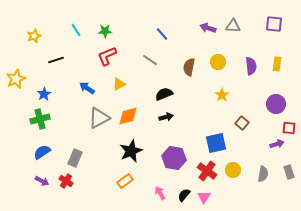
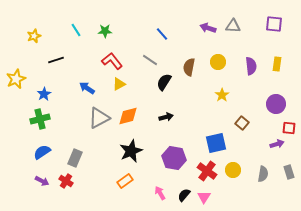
red L-shape at (107, 56): moved 5 px right, 5 px down; rotated 75 degrees clockwise
black semicircle at (164, 94): moved 12 px up; rotated 36 degrees counterclockwise
